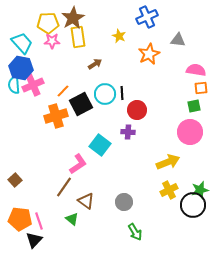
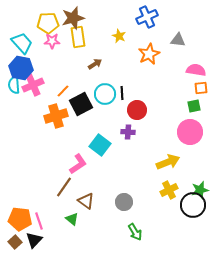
brown star: rotated 15 degrees clockwise
brown square: moved 62 px down
